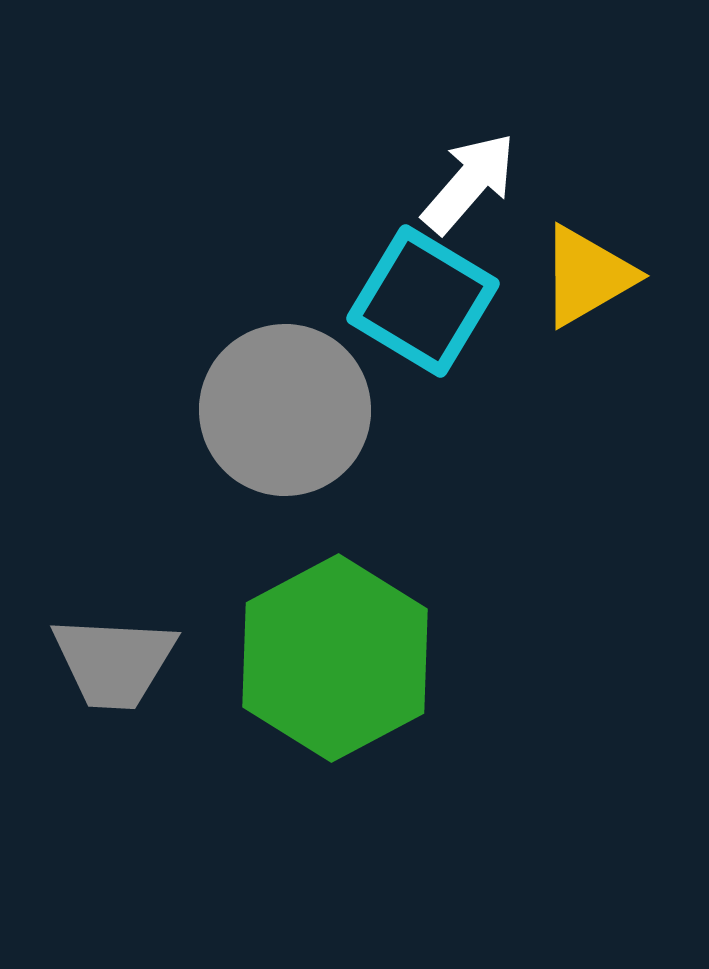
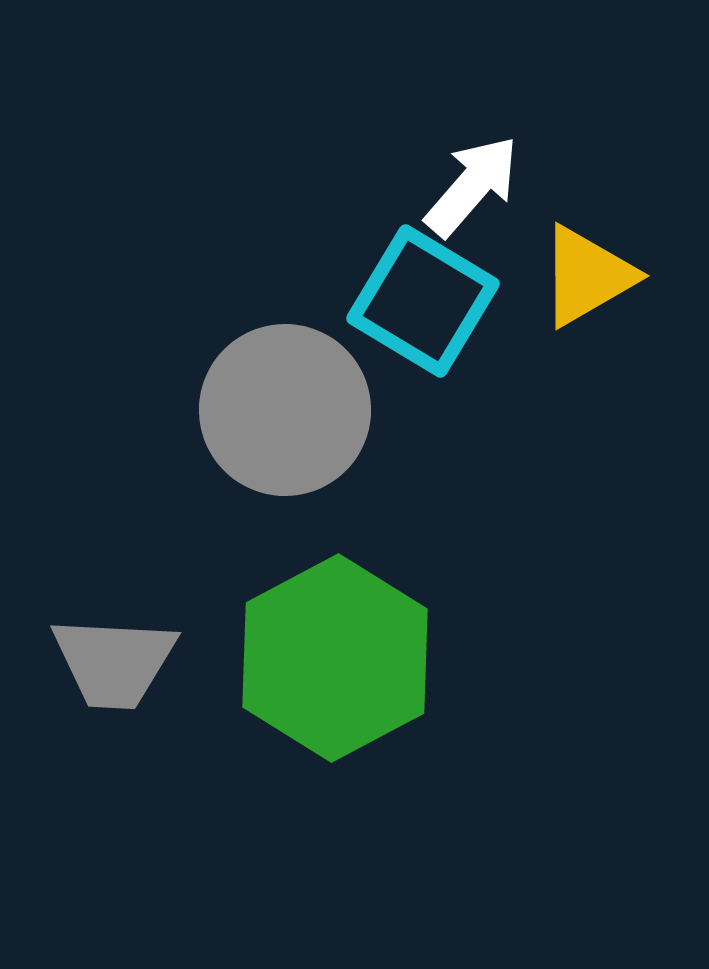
white arrow: moved 3 px right, 3 px down
